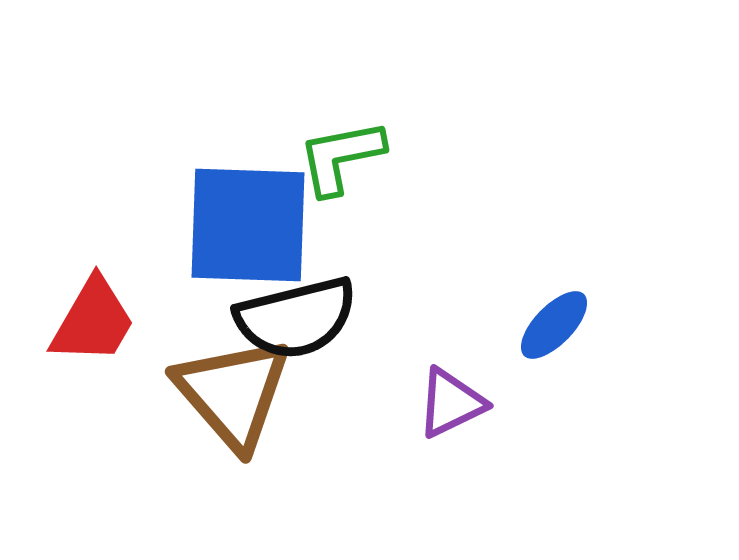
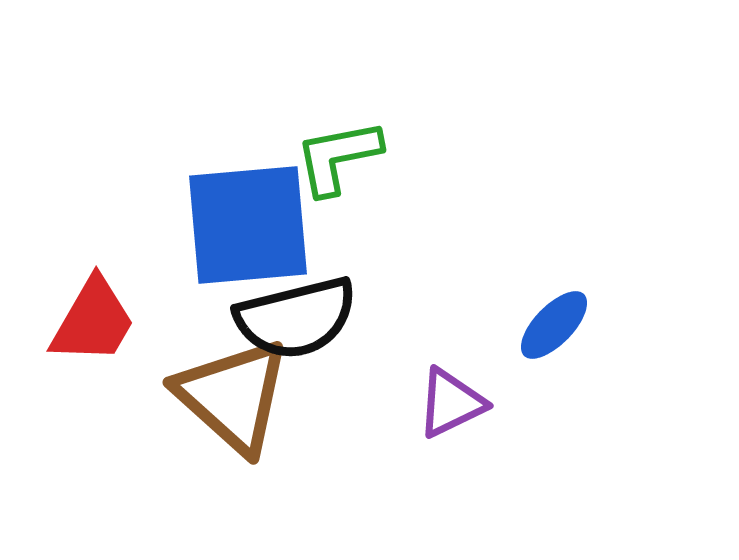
green L-shape: moved 3 px left
blue square: rotated 7 degrees counterclockwise
brown triangle: moved 3 px down; rotated 7 degrees counterclockwise
